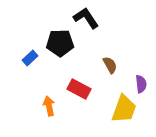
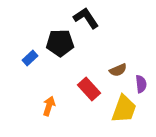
brown semicircle: moved 8 px right, 5 px down; rotated 96 degrees clockwise
red rectangle: moved 10 px right; rotated 20 degrees clockwise
orange arrow: rotated 30 degrees clockwise
